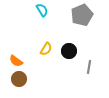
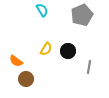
black circle: moved 1 px left
brown circle: moved 7 px right
